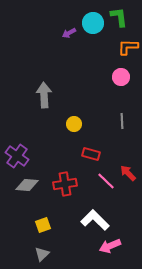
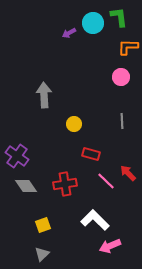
gray diamond: moved 1 px left, 1 px down; rotated 50 degrees clockwise
